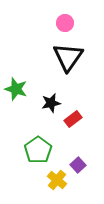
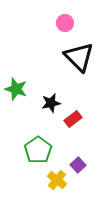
black triangle: moved 11 px right; rotated 20 degrees counterclockwise
